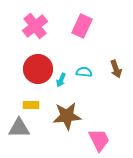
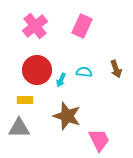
red circle: moved 1 px left, 1 px down
yellow rectangle: moved 6 px left, 5 px up
brown star: rotated 24 degrees clockwise
